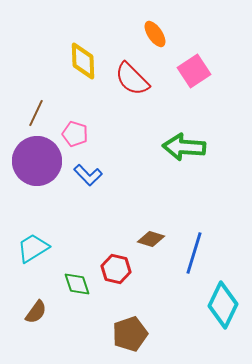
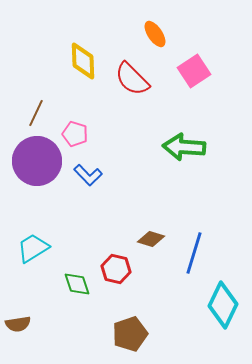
brown semicircle: moved 18 px left, 12 px down; rotated 45 degrees clockwise
